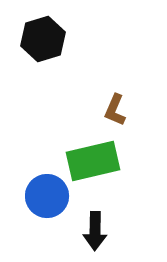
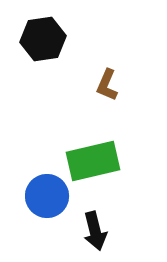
black hexagon: rotated 9 degrees clockwise
brown L-shape: moved 8 px left, 25 px up
black arrow: rotated 15 degrees counterclockwise
